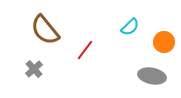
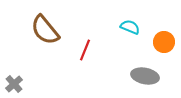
cyan semicircle: rotated 114 degrees counterclockwise
red line: rotated 15 degrees counterclockwise
gray cross: moved 20 px left, 15 px down
gray ellipse: moved 7 px left
